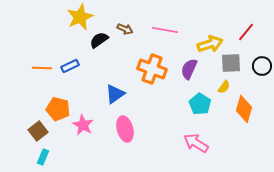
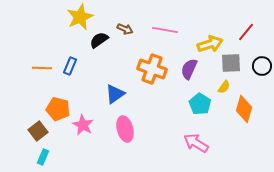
blue rectangle: rotated 42 degrees counterclockwise
